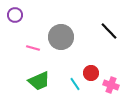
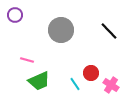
gray circle: moved 7 px up
pink line: moved 6 px left, 12 px down
pink cross: rotated 14 degrees clockwise
